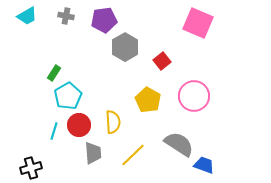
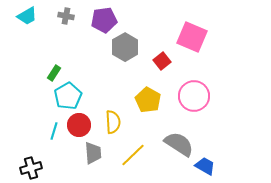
pink square: moved 6 px left, 14 px down
blue trapezoid: moved 1 px right, 1 px down; rotated 10 degrees clockwise
